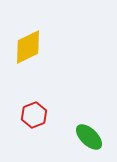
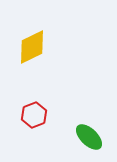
yellow diamond: moved 4 px right
